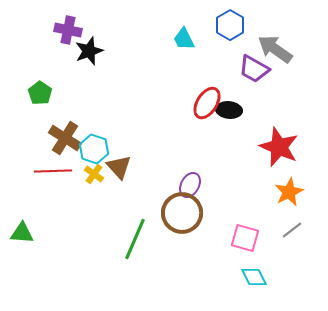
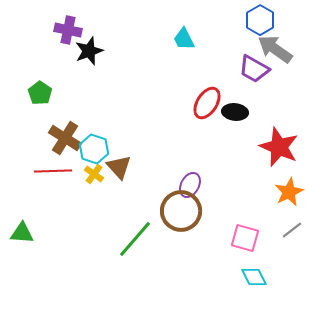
blue hexagon: moved 30 px right, 5 px up
black ellipse: moved 6 px right, 2 px down
brown circle: moved 1 px left, 2 px up
green line: rotated 18 degrees clockwise
